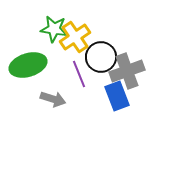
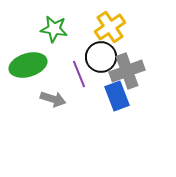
yellow cross: moved 35 px right, 10 px up
